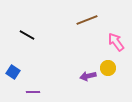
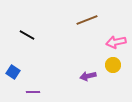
pink arrow: rotated 66 degrees counterclockwise
yellow circle: moved 5 px right, 3 px up
